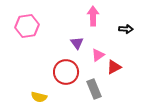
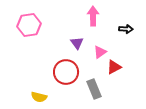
pink hexagon: moved 2 px right, 1 px up
pink triangle: moved 2 px right, 3 px up
